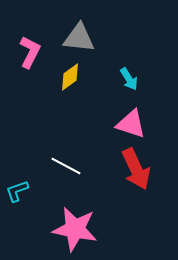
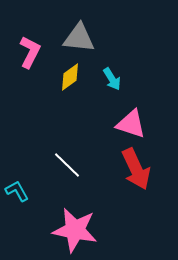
cyan arrow: moved 17 px left
white line: moved 1 px right, 1 px up; rotated 16 degrees clockwise
cyan L-shape: rotated 80 degrees clockwise
pink star: moved 1 px down
